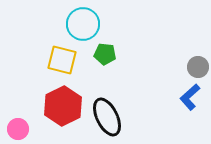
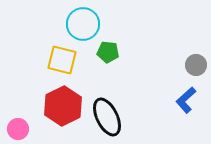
green pentagon: moved 3 px right, 2 px up
gray circle: moved 2 px left, 2 px up
blue L-shape: moved 4 px left, 3 px down
